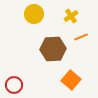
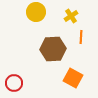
yellow circle: moved 2 px right, 2 px up
orange line: rotated 64 degrees counterclockwise
orange square: moved 2 px right, 2 px up; rotated 12 degrees counterclockwise
red circle: moved 2 px up
